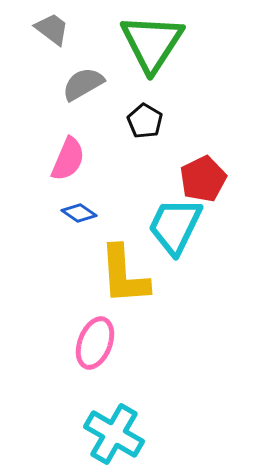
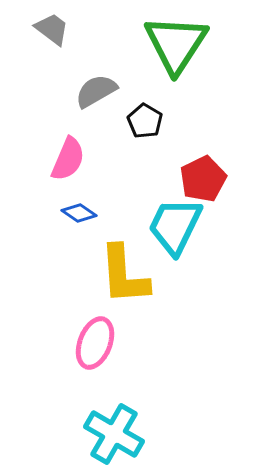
green triangle: moved 24 px right, 1 px down
gray semicircle: moved 13 px right, 7 px down
